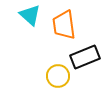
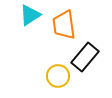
cyan triangle: rotated 45 degrees clockwise
black rectangle: rotated 28 degrees counterclockwise
